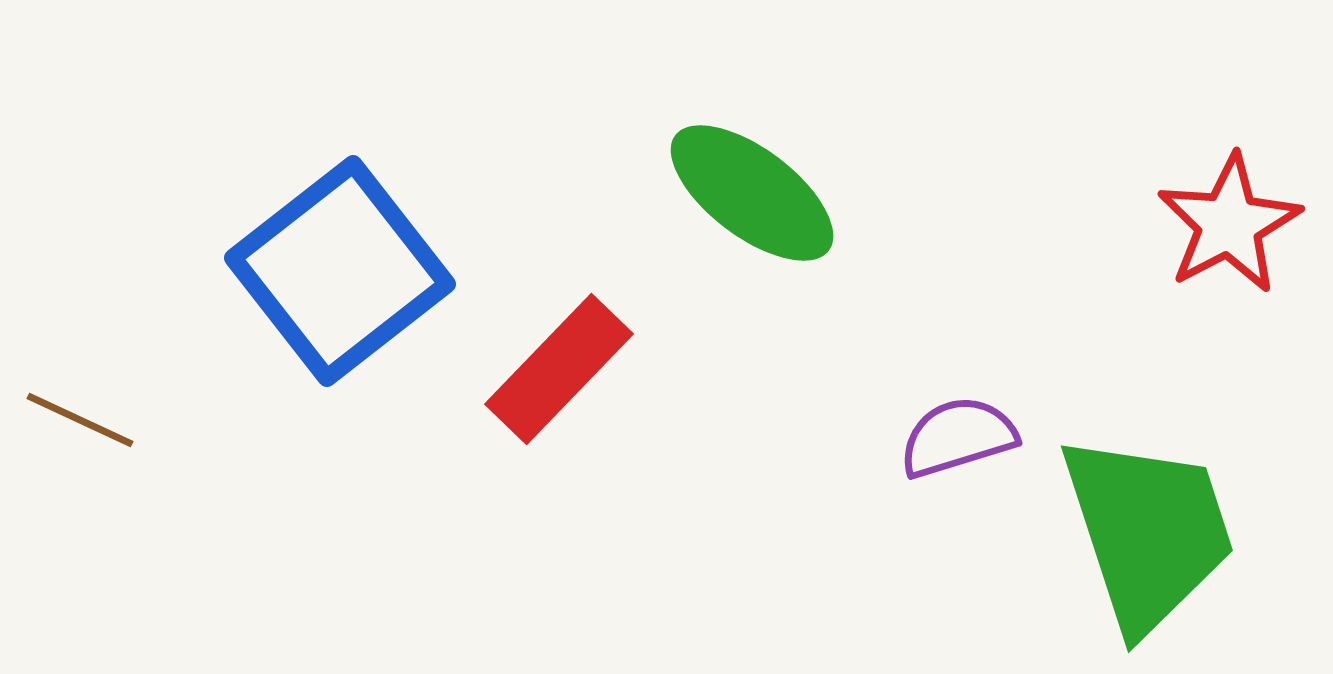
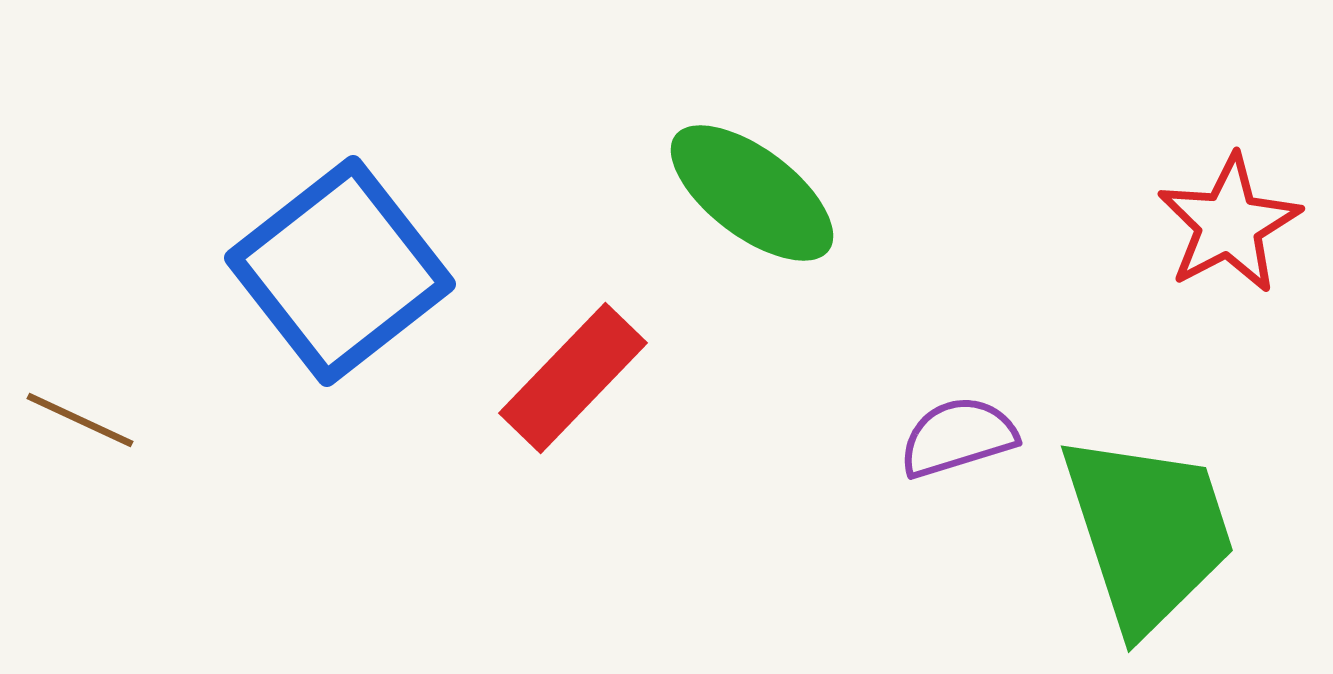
red rectangle: moved 14 px right, 9 px down
